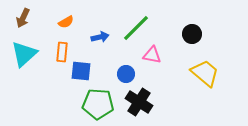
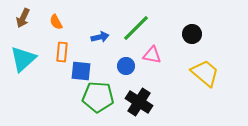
orange semicircle: moved 10 px left; rotated 91 degrees clockwise
cyan triangle: moved 1 px left, 5 px down
blue circle: moved 8 px up
green pentagon: moved 7 px up
